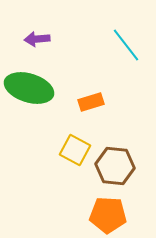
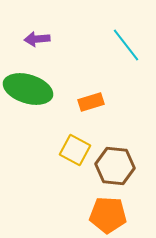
green ellipse: moved 1 px left, 1 px down
